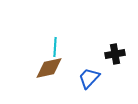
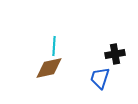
cyan line: moved 1 px left, 1 px up
blue trapezoid: moved 11 px right; rotated 25 degrees counterclockwise
